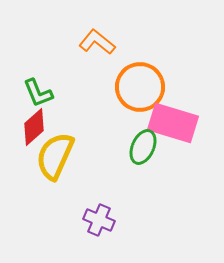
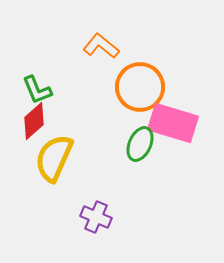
orange L-shape: moved 4 px right, 4 px down
green L-shape: moved 1 px left, 3 px up
red diamond: moved 6 px up
green ellipse: moved 3 px left, 3 px up
yellow semicircle: moved 1 px left, 2 px down
purple cross: moved 3 px left, 3 px up
